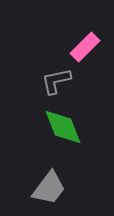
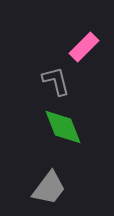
pink rectangle: moved 1 px left
gray L-shape: rotated 88 degrees clockwise
